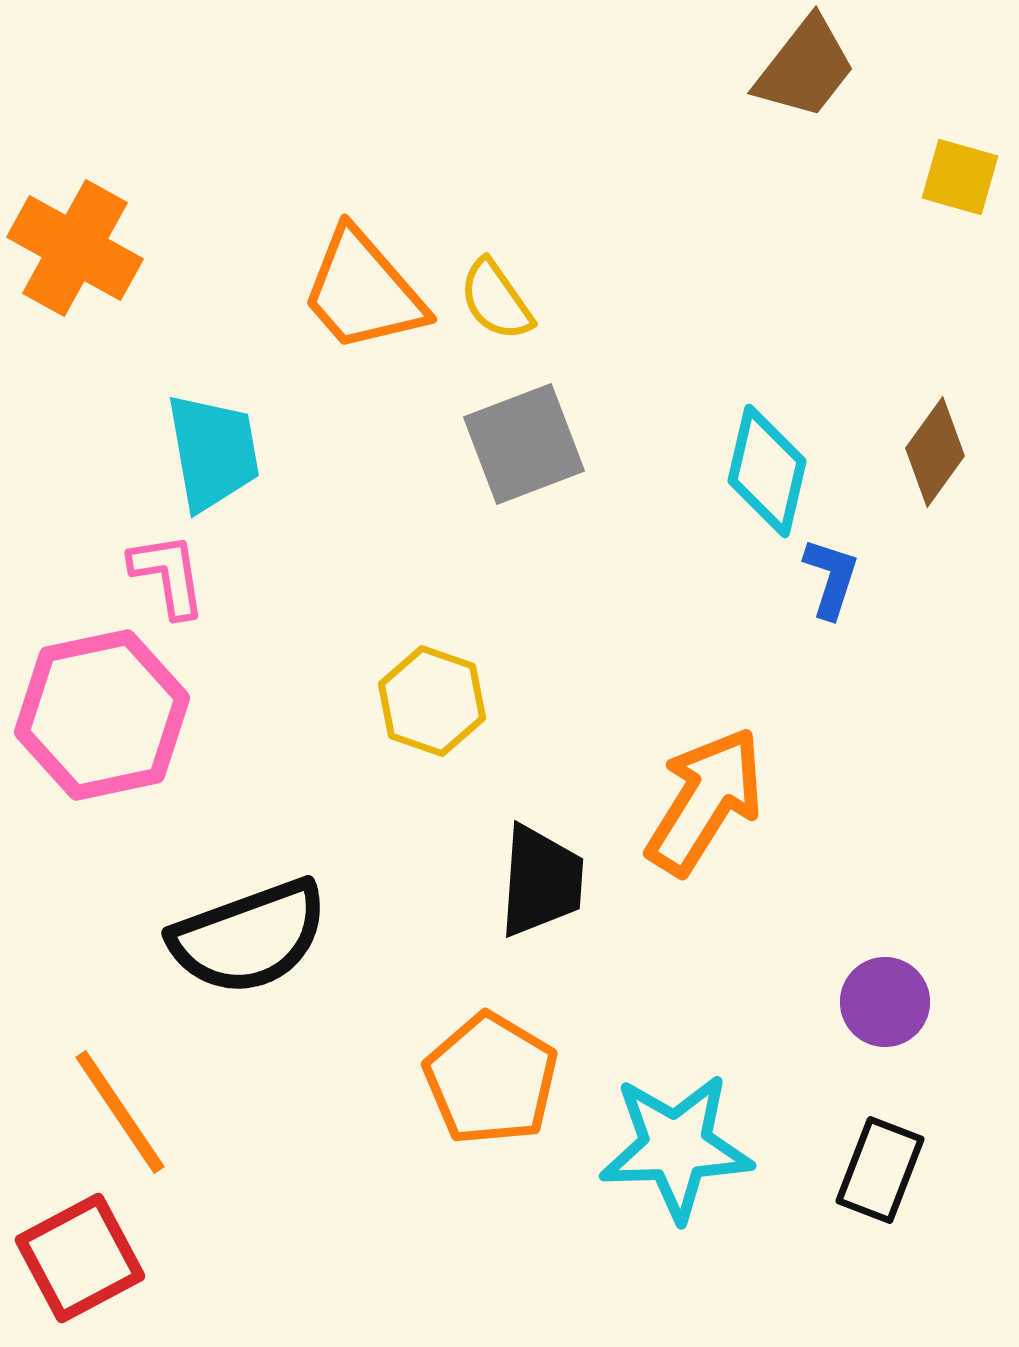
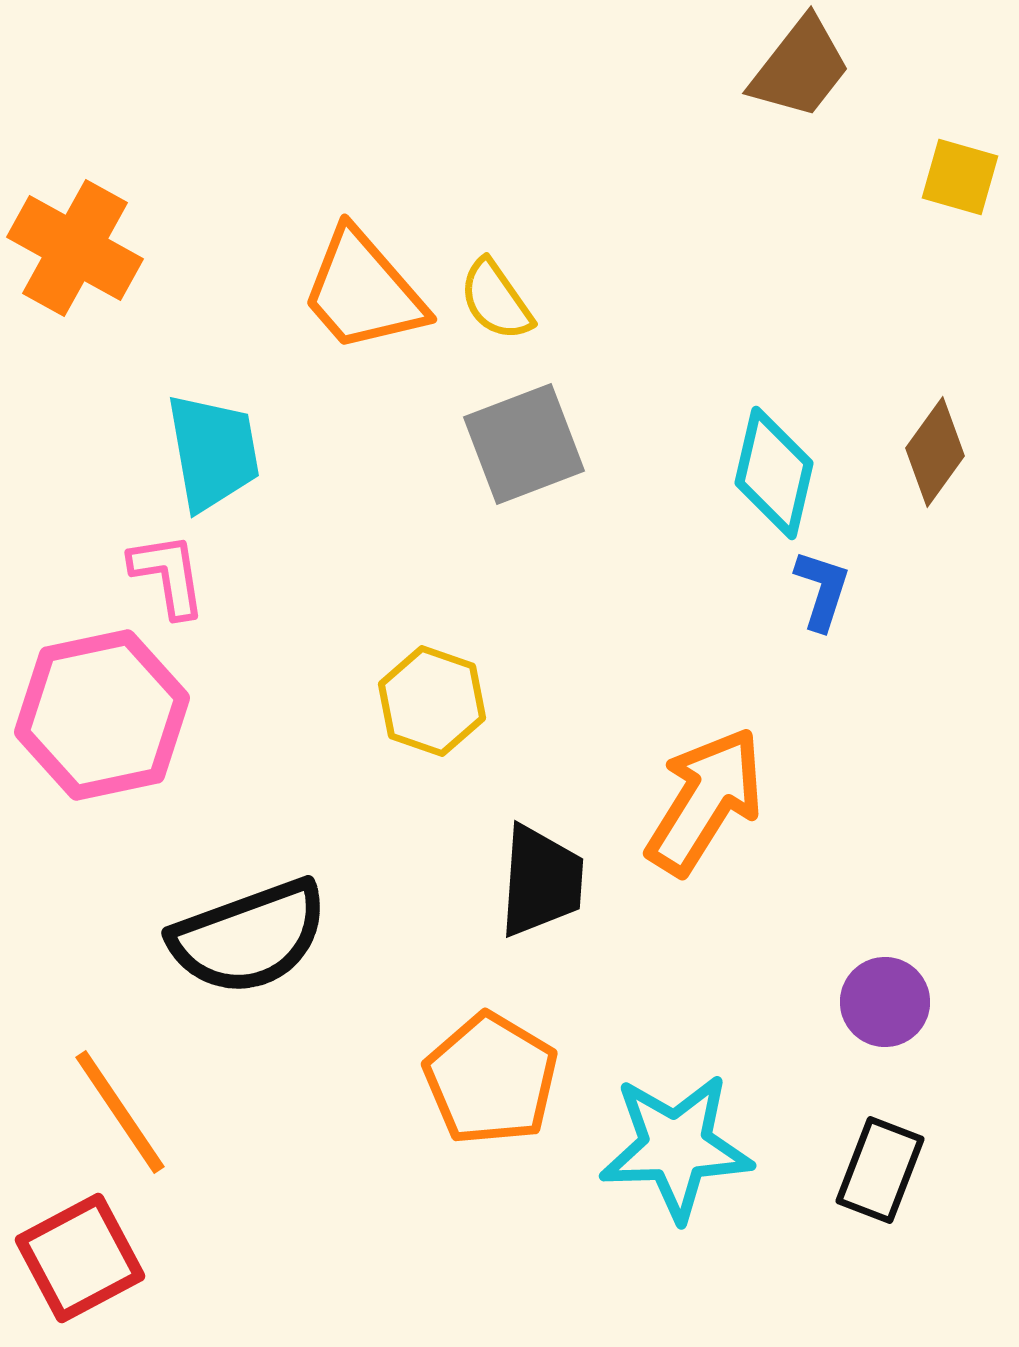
brown trapezoid: moved 5 px left
cyan diamond: moved 7 px right, 2 px down
blue L-shape: moved 9 px left, 12 px down
